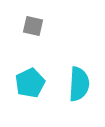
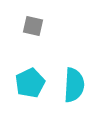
cyan semicircle: moved 5 px left, 1 px down
